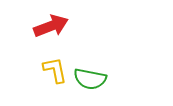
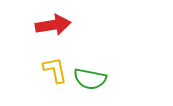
red arrow: moved 2 px right, 1 px up; rotated 12 degrees clockwise
